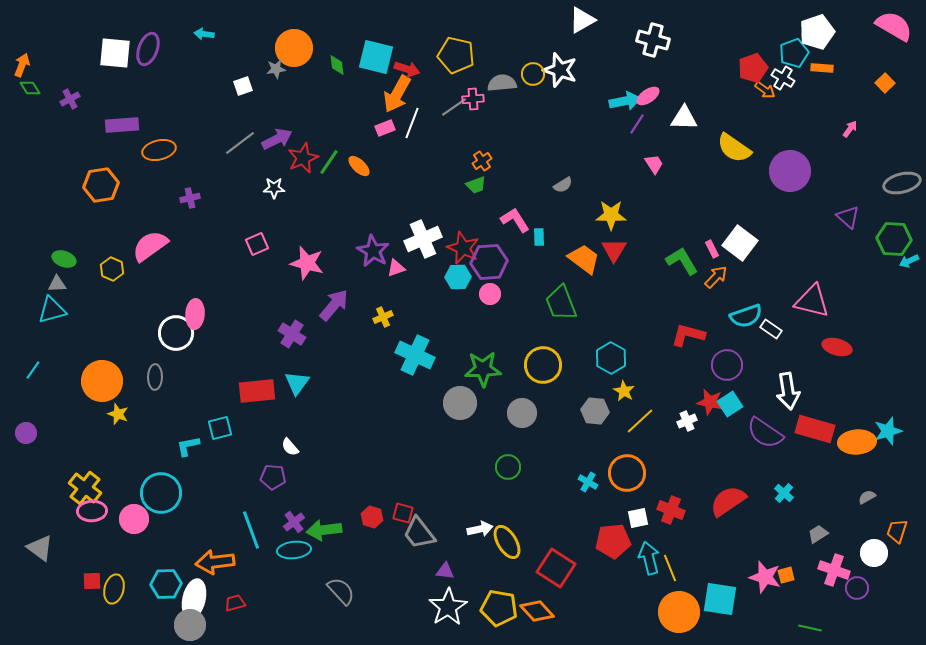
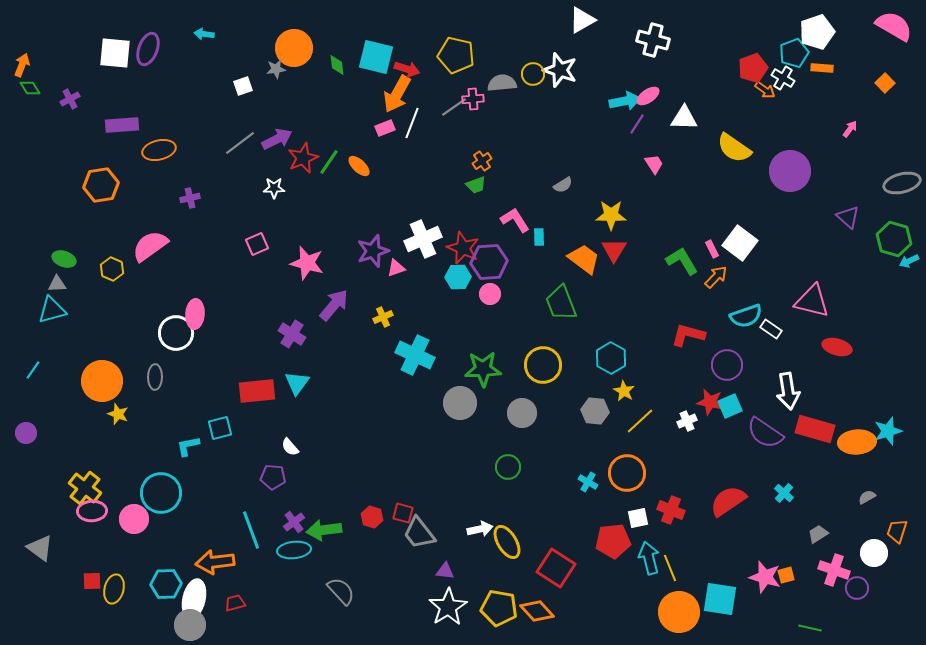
green hexagon at (894, 239): rotated 12 degrees clockwise
purple star at (373, 251): rotated 24 degrees clockwise
cyan square at (730, 404): moved 2 px down; rotated 10 degrees clockwise
